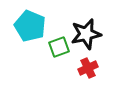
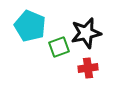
black star: moved 1 px up
red cross: rotated 18 degrees clockwise
